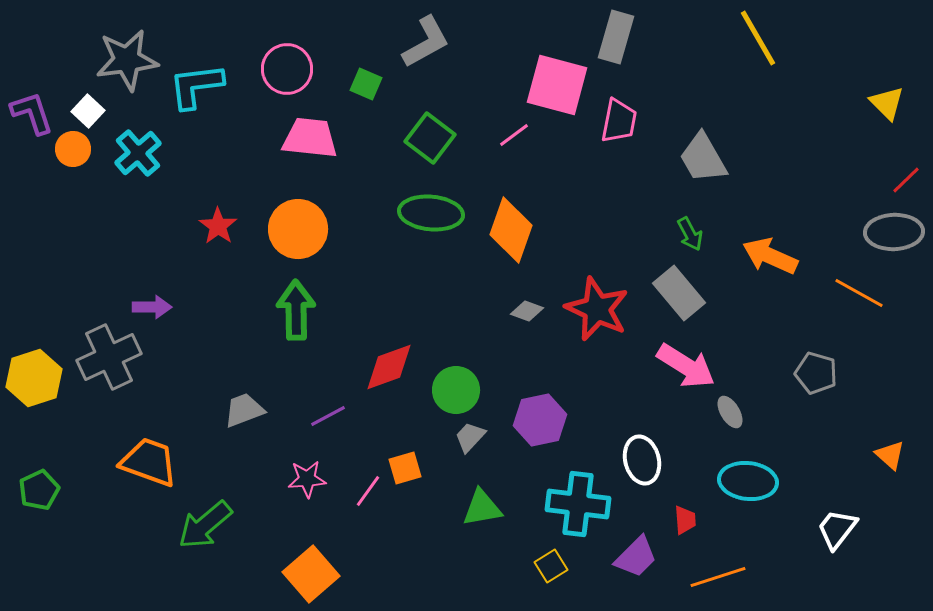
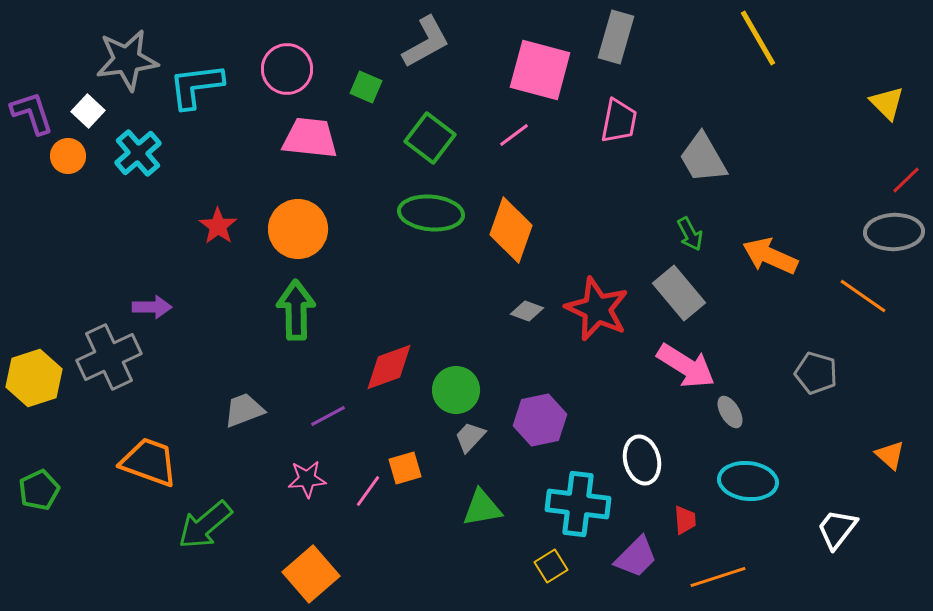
green square at (366, 84): moved 3 px down
pink square at (557, 85): moved 17 px left, 15 px up
orange circle at (73, 149): moved 5 px left, 7 px down
orange line at (859, 293): moved 4 px right, 3 px down; rotated 6 degrees clockwise
